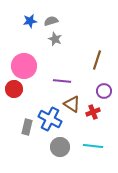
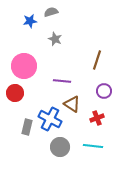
gray semicircle: moved 9 px up
red circle: moved 1 px right, 4 px down
red cross: moved 4 px right, 6 px down
